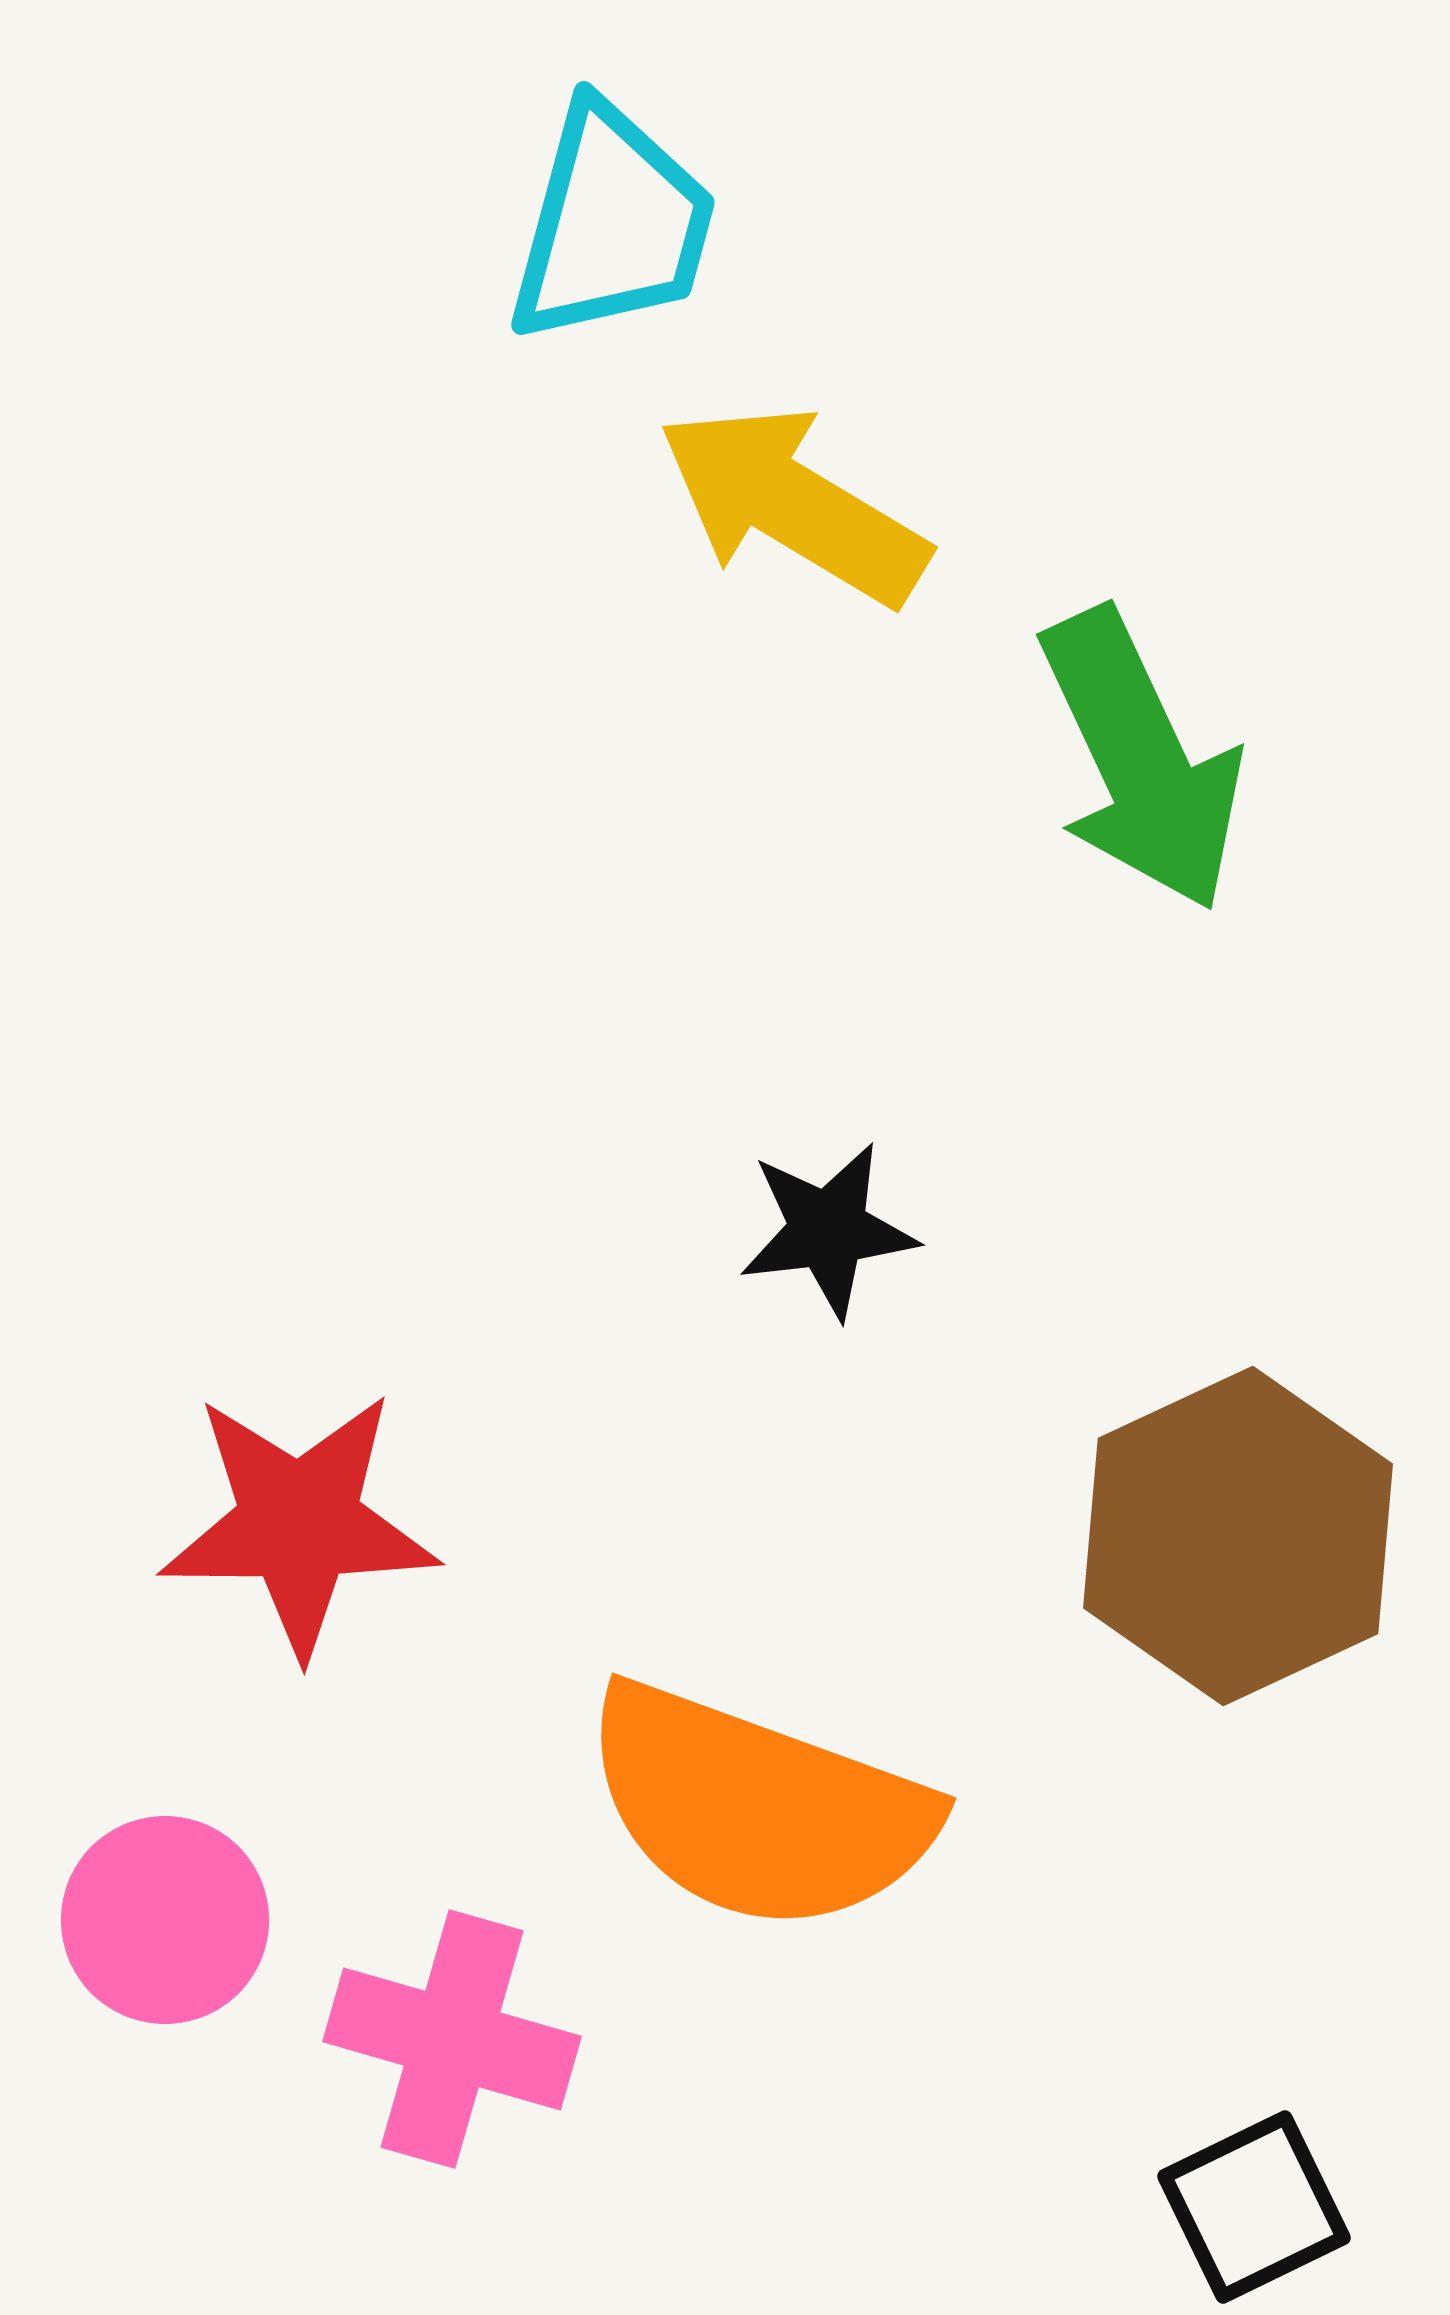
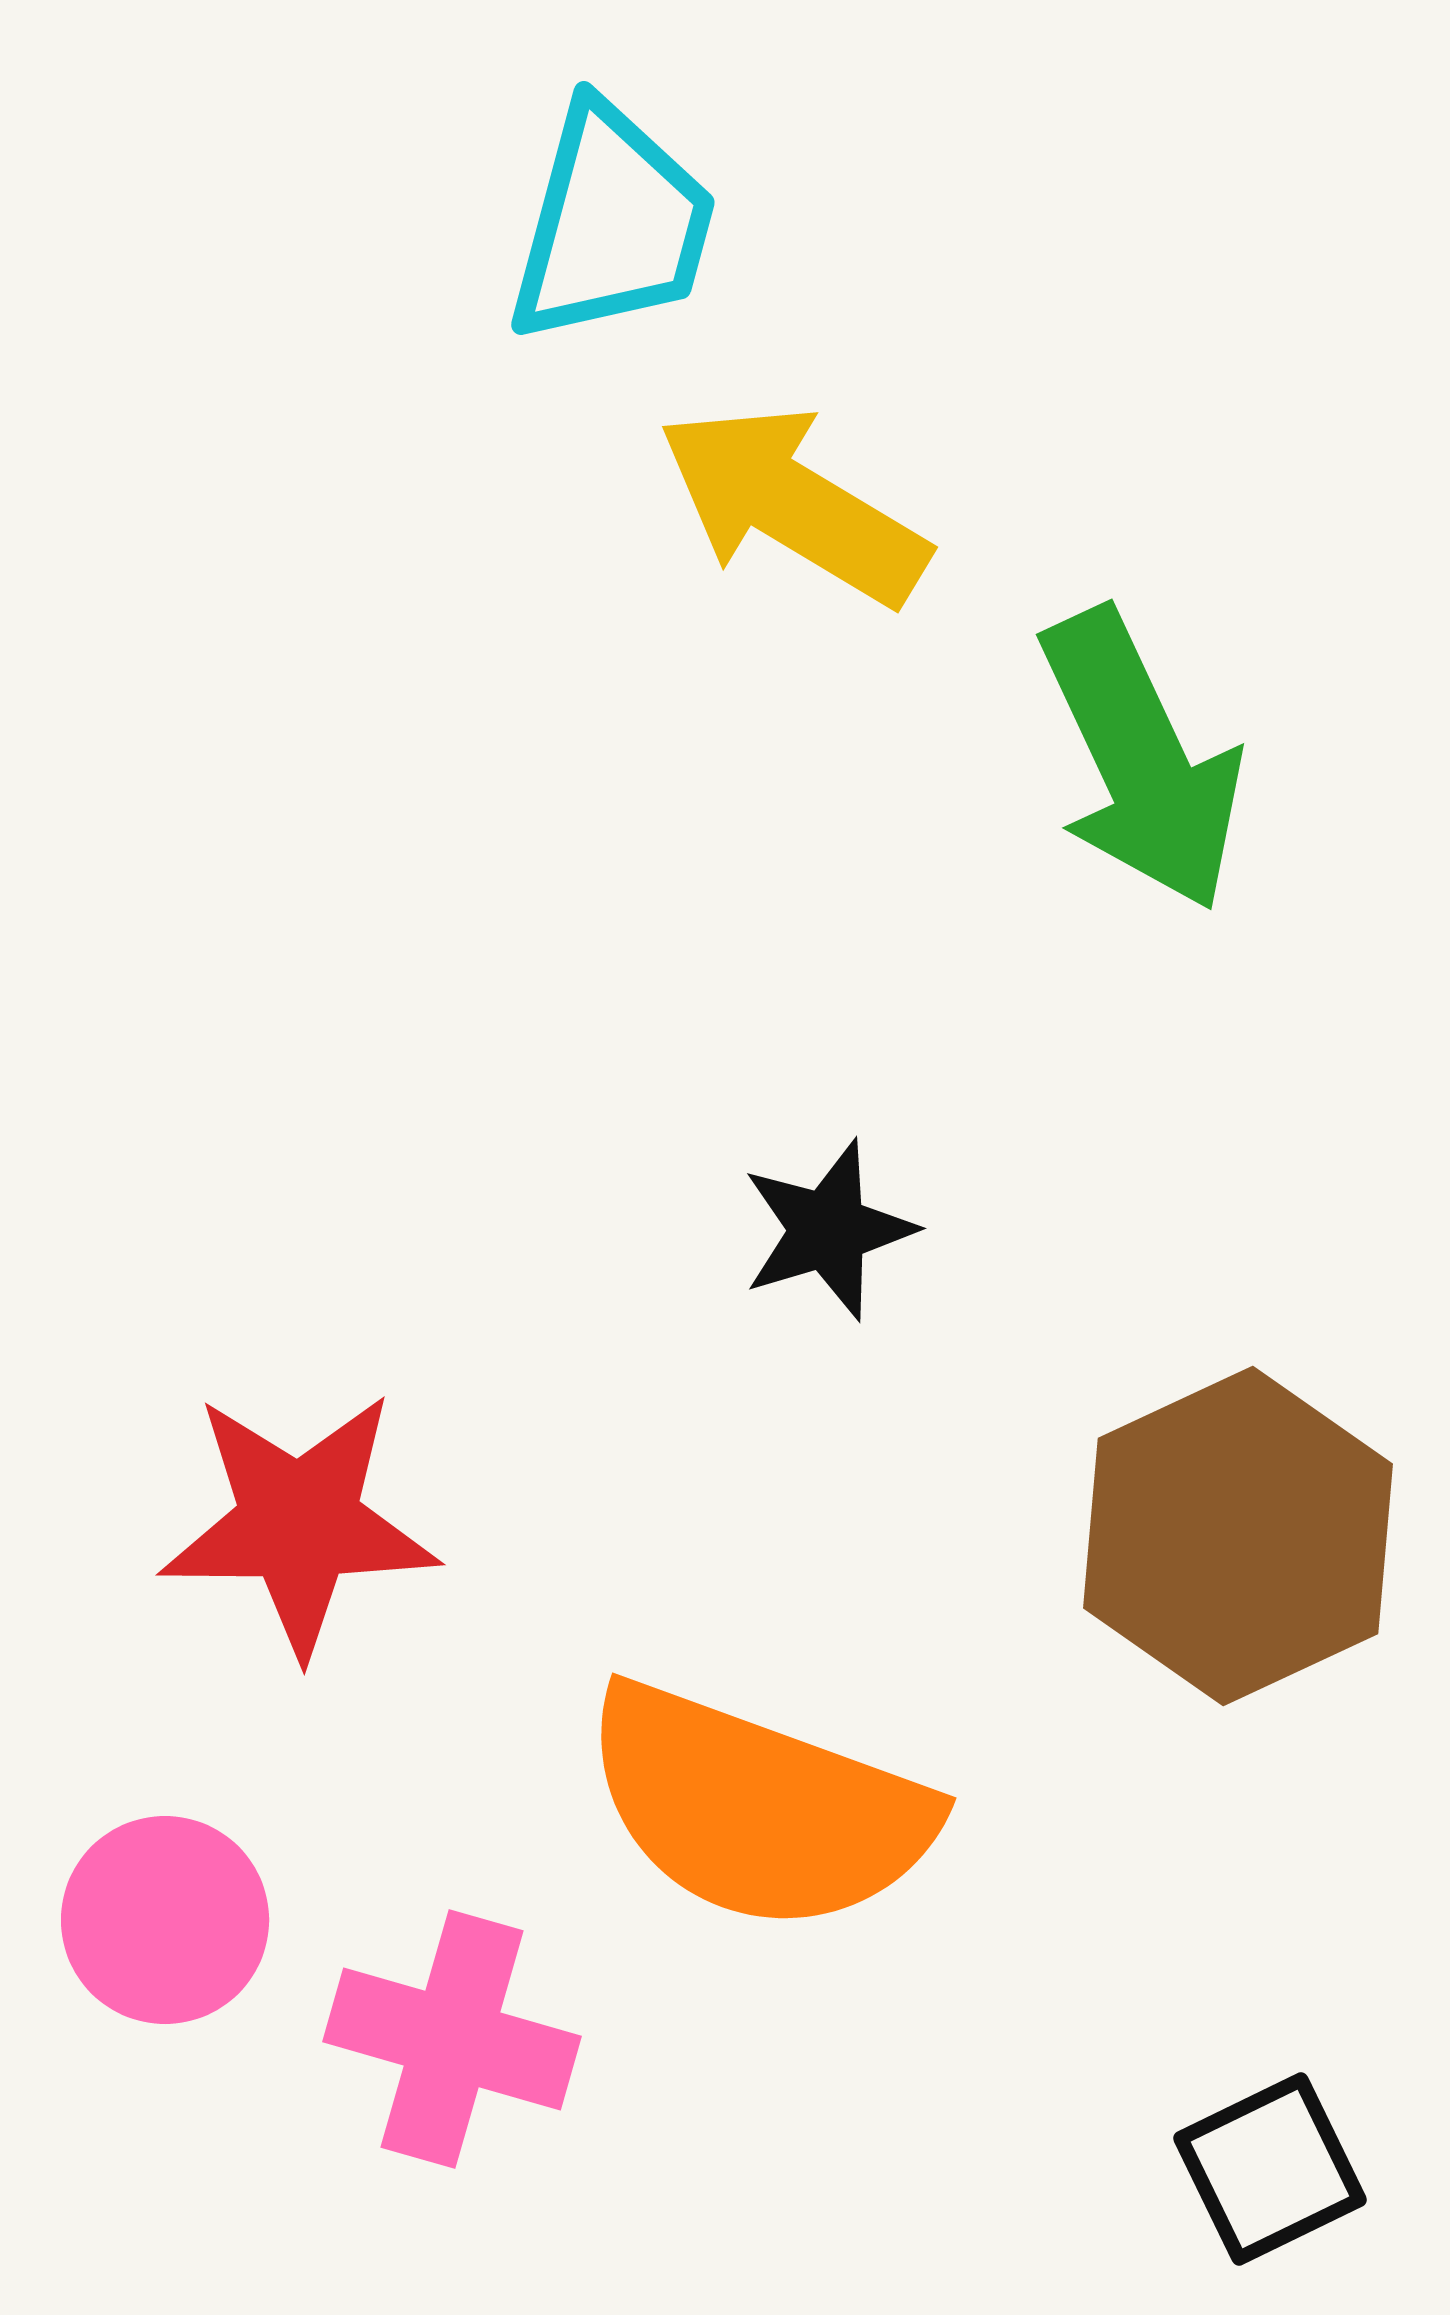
black star: rotated 10 degrees counterclockwise
black square: moved 16 px right, 38 px up
